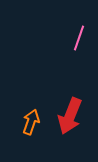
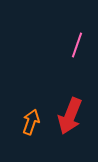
pink line: moved 2 px left, 7 px down
